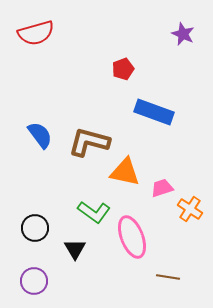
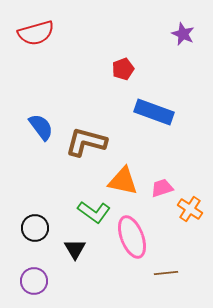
blue semicircle: moved 1 px right, 8 px up
brown L-shape: moved 3 px left
orange triangle: moved 2 px left, 9 px down
brown line: moved 2 px left, 4 px up; rotated 15 degrees counterclockwise
